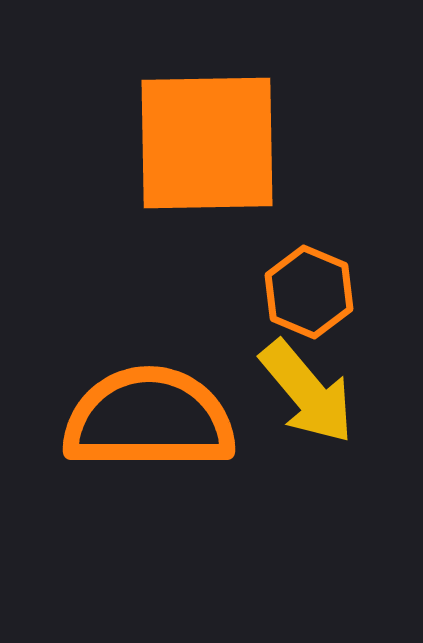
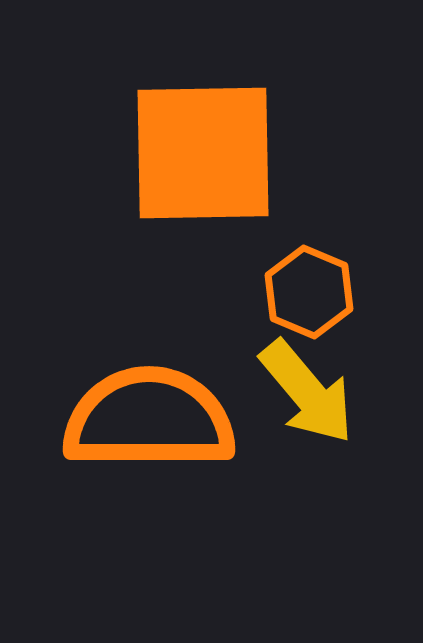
orange square: moved 4 px left, 10 px down
